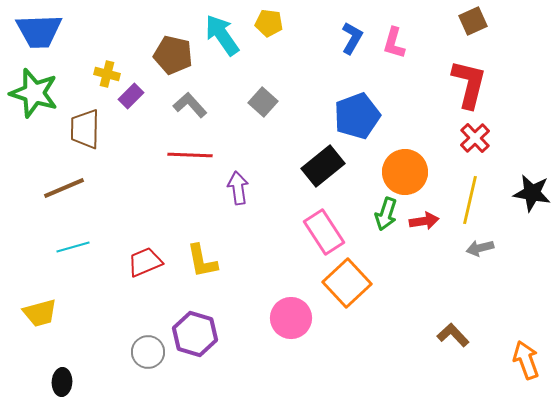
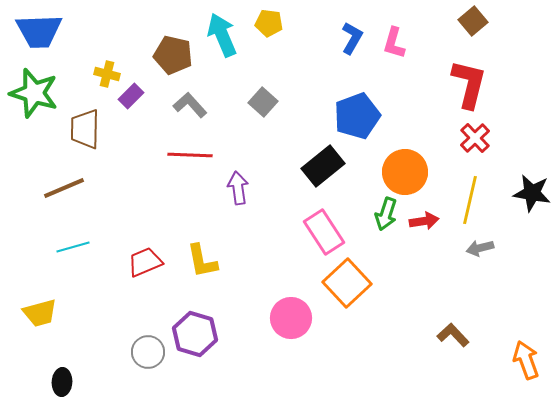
brown square: rotated 16 degrees counterclockwise
cyan arrow: rotated 12 degrees clockwise
